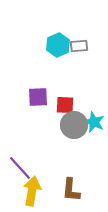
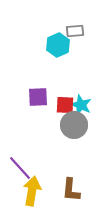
gray rectangle: moved 4 px left, 15 px up
cyan star: moved 13 px left, 17 px up
